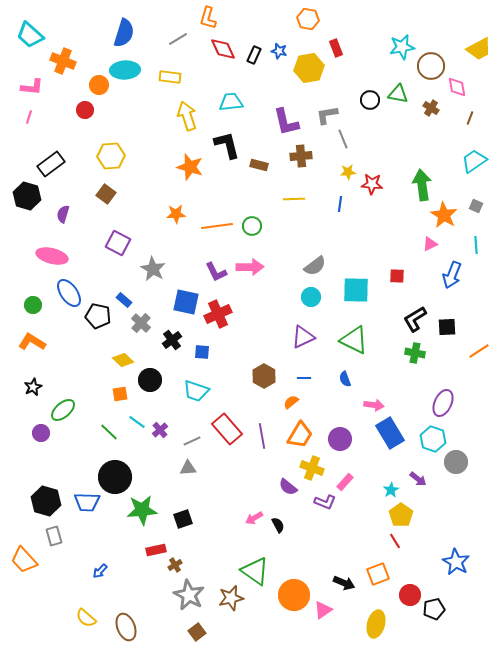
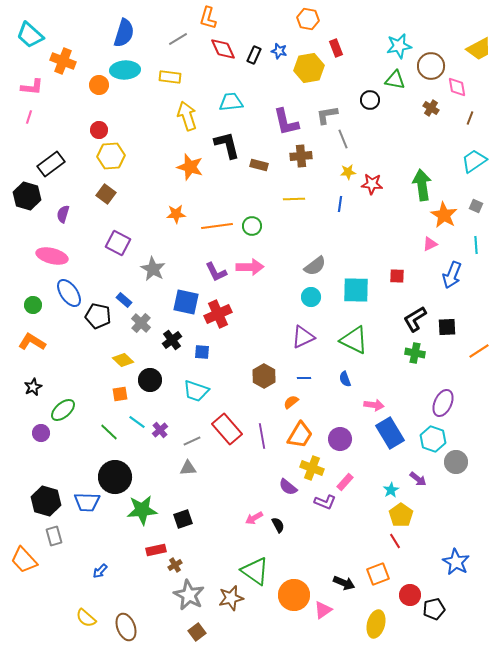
cyan star at (402, 47): moved 3 px left, 1 px up
green triangle at (398, 94): moved 3 px left, 14 px up
red circle at (85, 110): moved 14 px right, 20 px down
